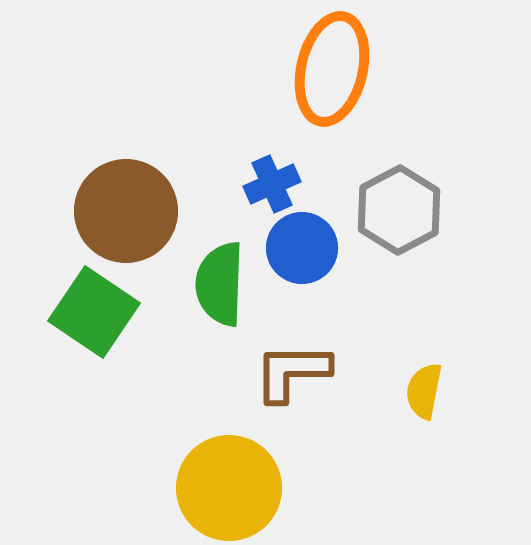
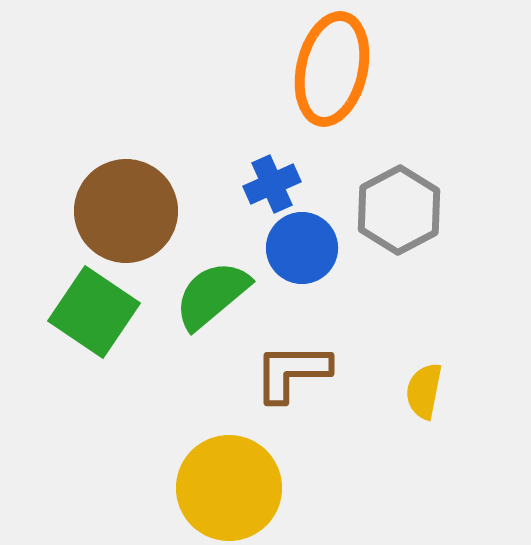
green semicircle: moved 8 px left, 11 px down; rotated 48 degrees clockwise
